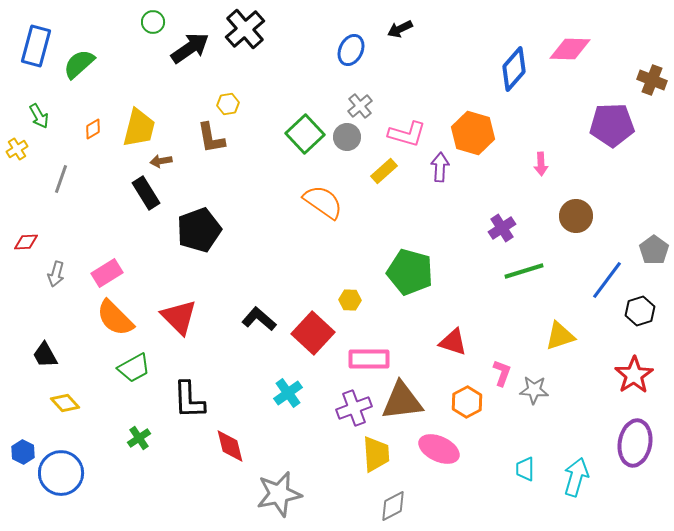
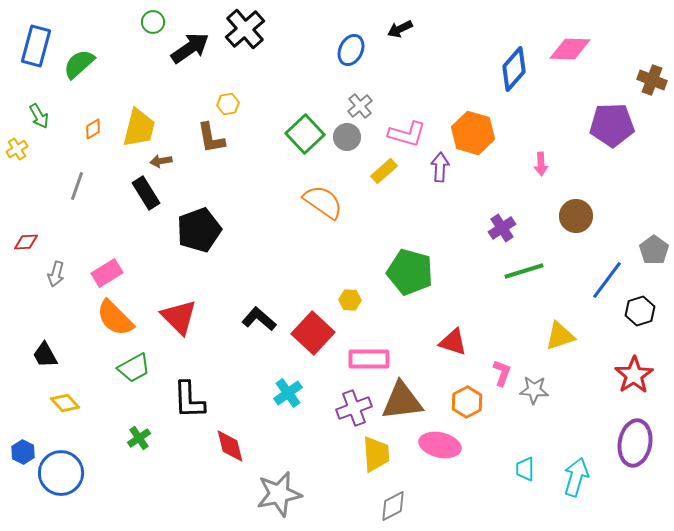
gray line at (61, 179): moved 16 px right, 7 px down
pink ellipse at (439, 449): moved 1 px right, 4 px up; rotated 12 degrees counterclockwise
